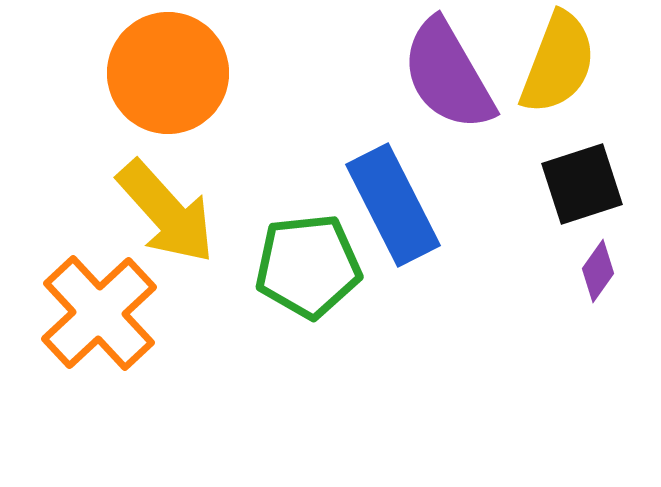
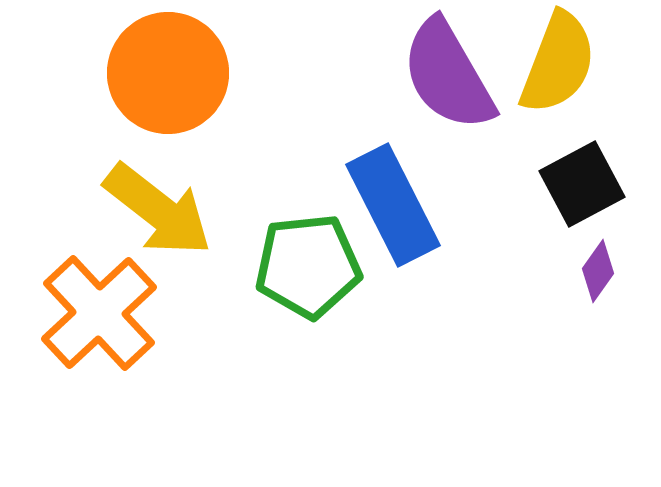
black square: rotated 10 degrees counterclockwise
yellow arrow: moved 8 px left, 2 px up; rotated 10 degrees counterclockwise
